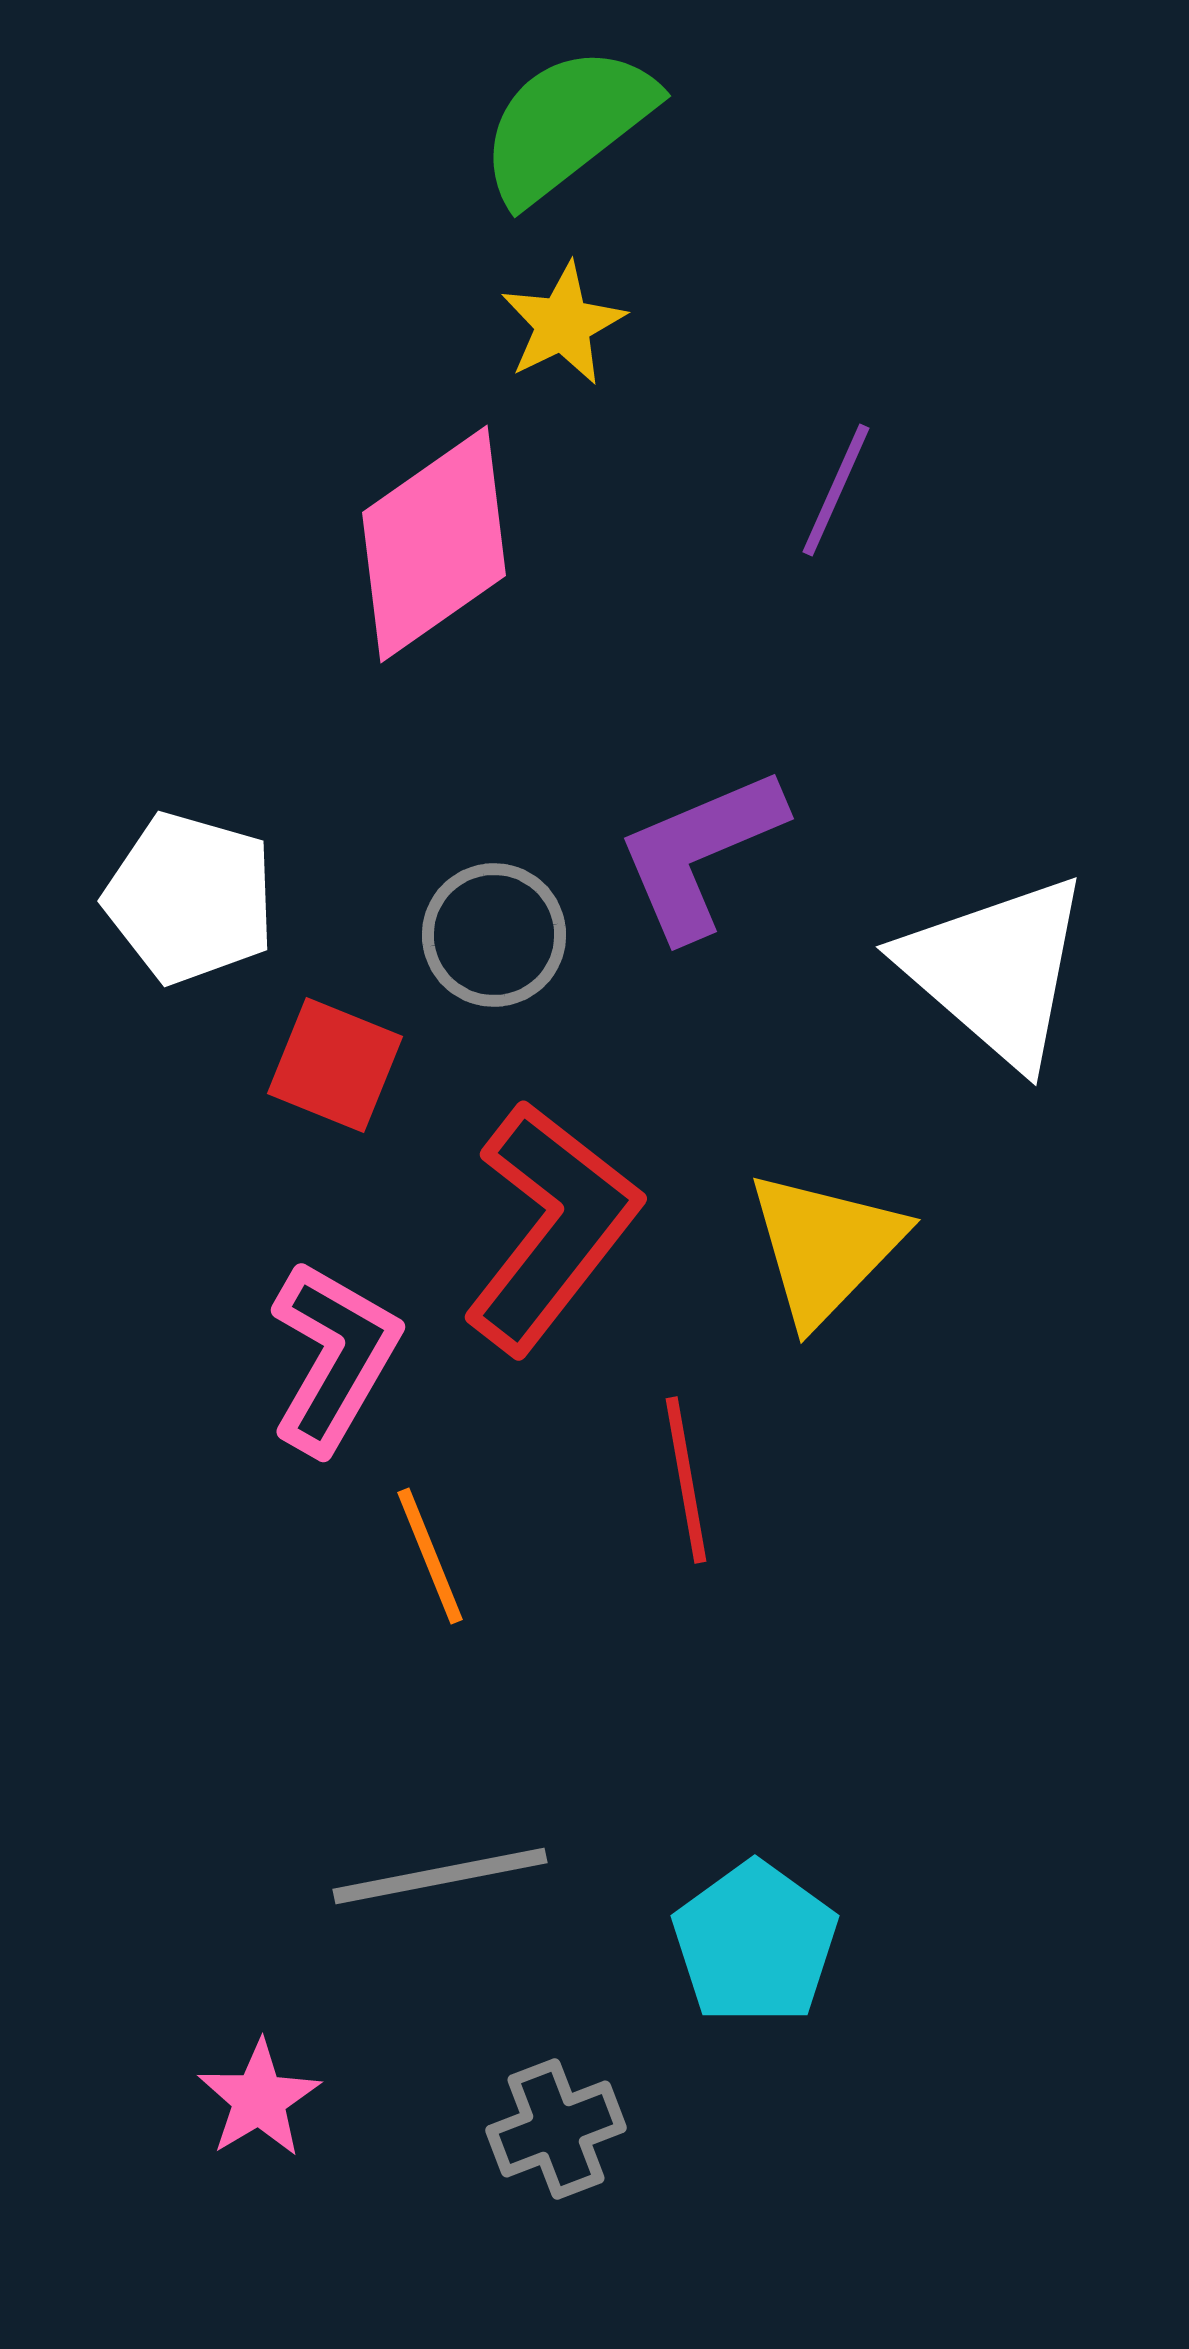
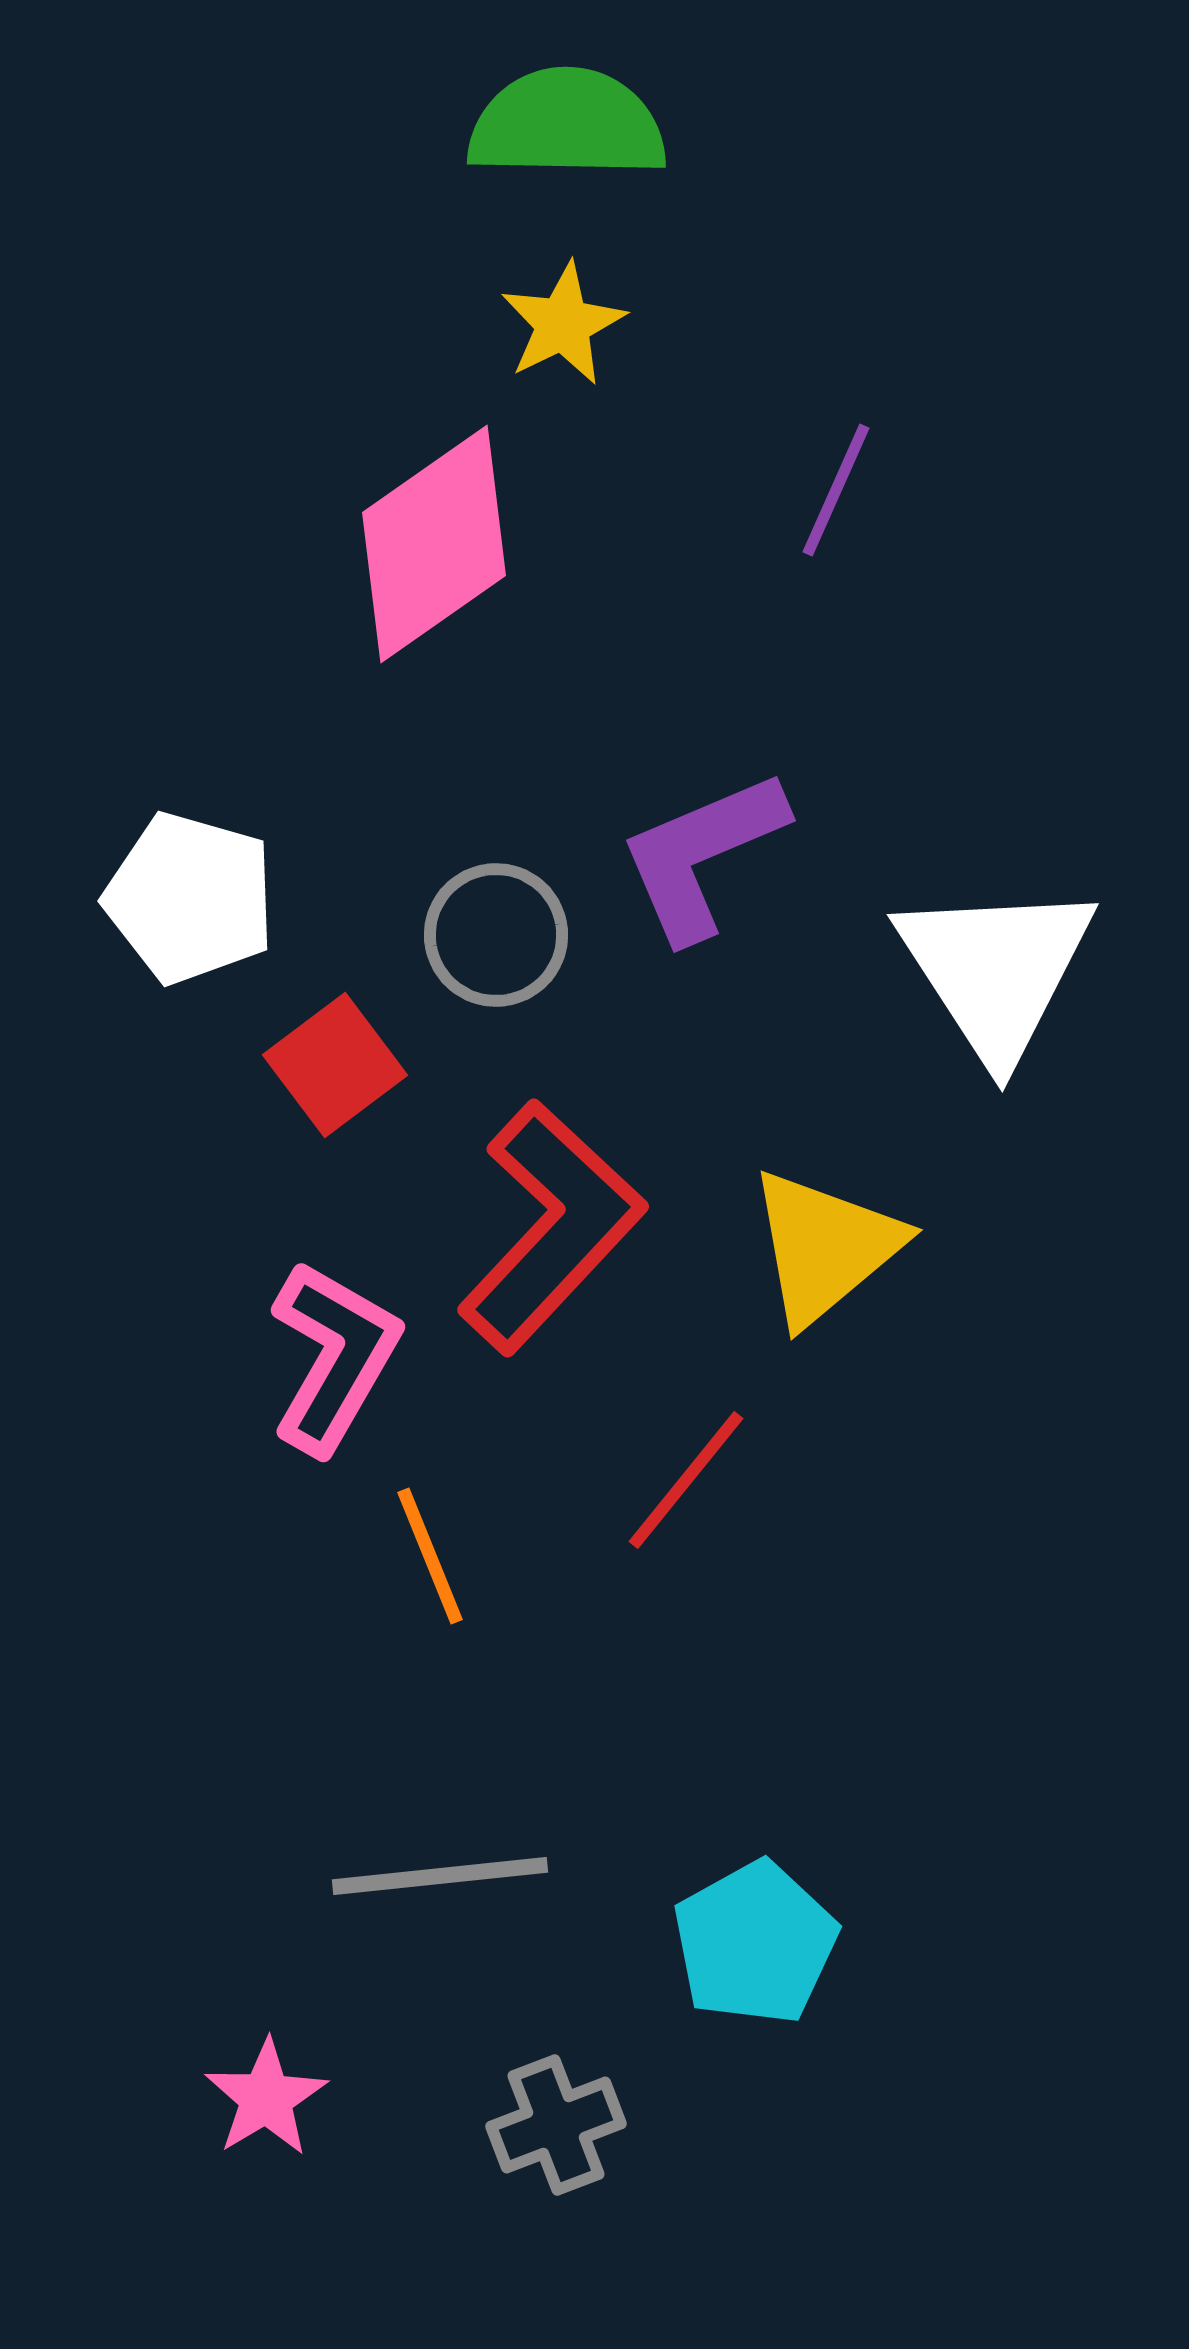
green semicircle: rotated 39 degrees clockwise
purple L-shape: moved 2 px right, 2 px down
gray circle: moved 2 px right
white triangle: rotated 16 degrees clockwise
red square: rotated 31 degrees clockwise
red L-shape: rotated 5 degrees clockwise
yellow triangle: rotated 6 degrees clockwise
red line: rotated 49 degrees clockwise
gray line: rotated 5 degrees clockwise
cyan pentagon: rotated 7 degrees clockwise
pink star: moved 7 px right, 1 px up
gray cross: moved 4 px up
